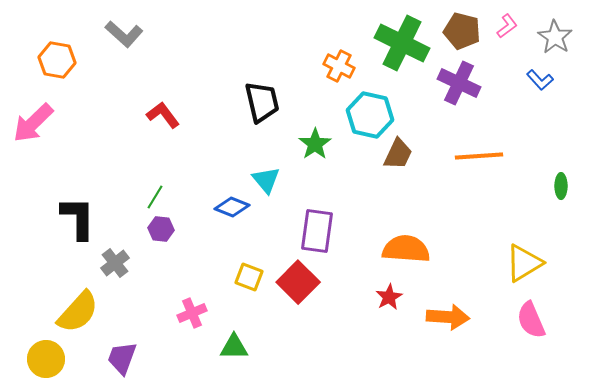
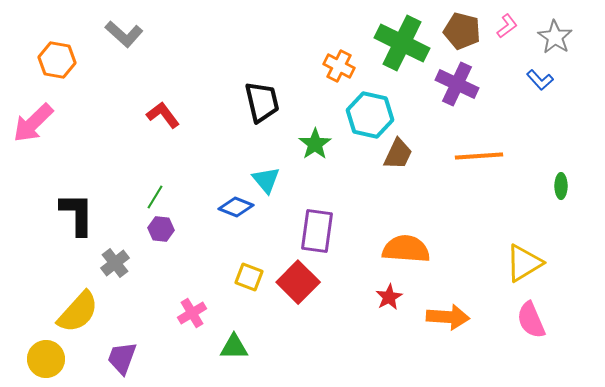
purple cross: moved 2 px left, 1 px down
blue diamond: moved 4 px right
black L-shape: moved 1 px left, 4 px up
pink cross: rotated 8 degrees counterclockwise
